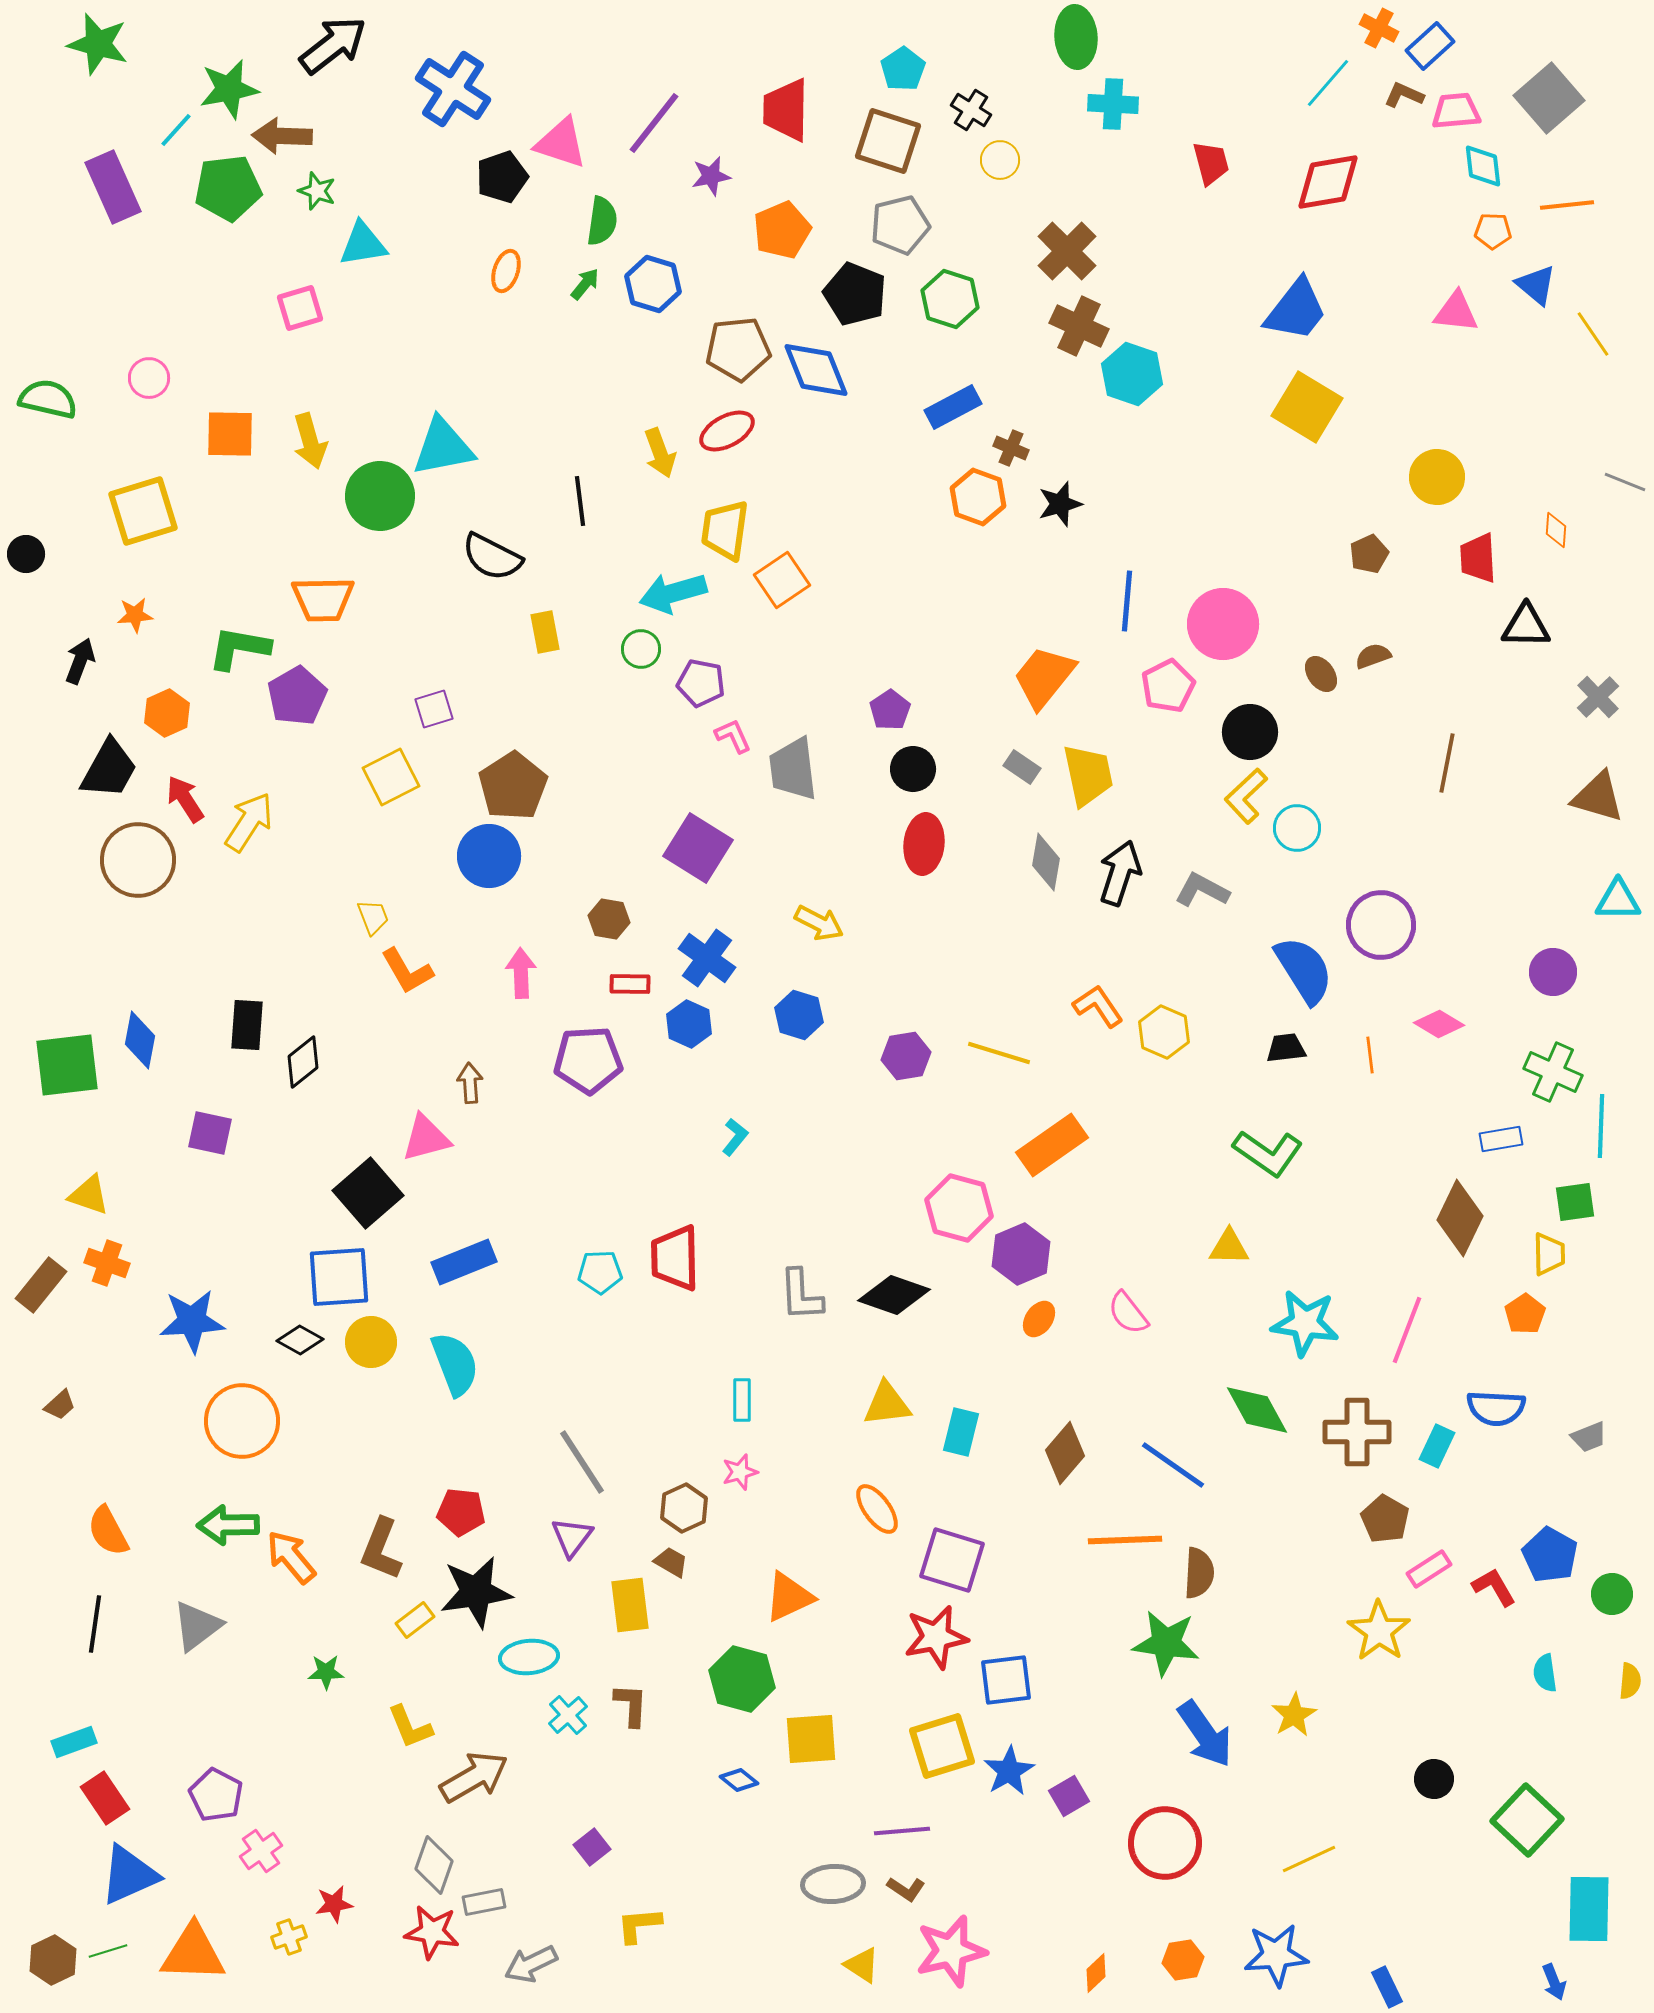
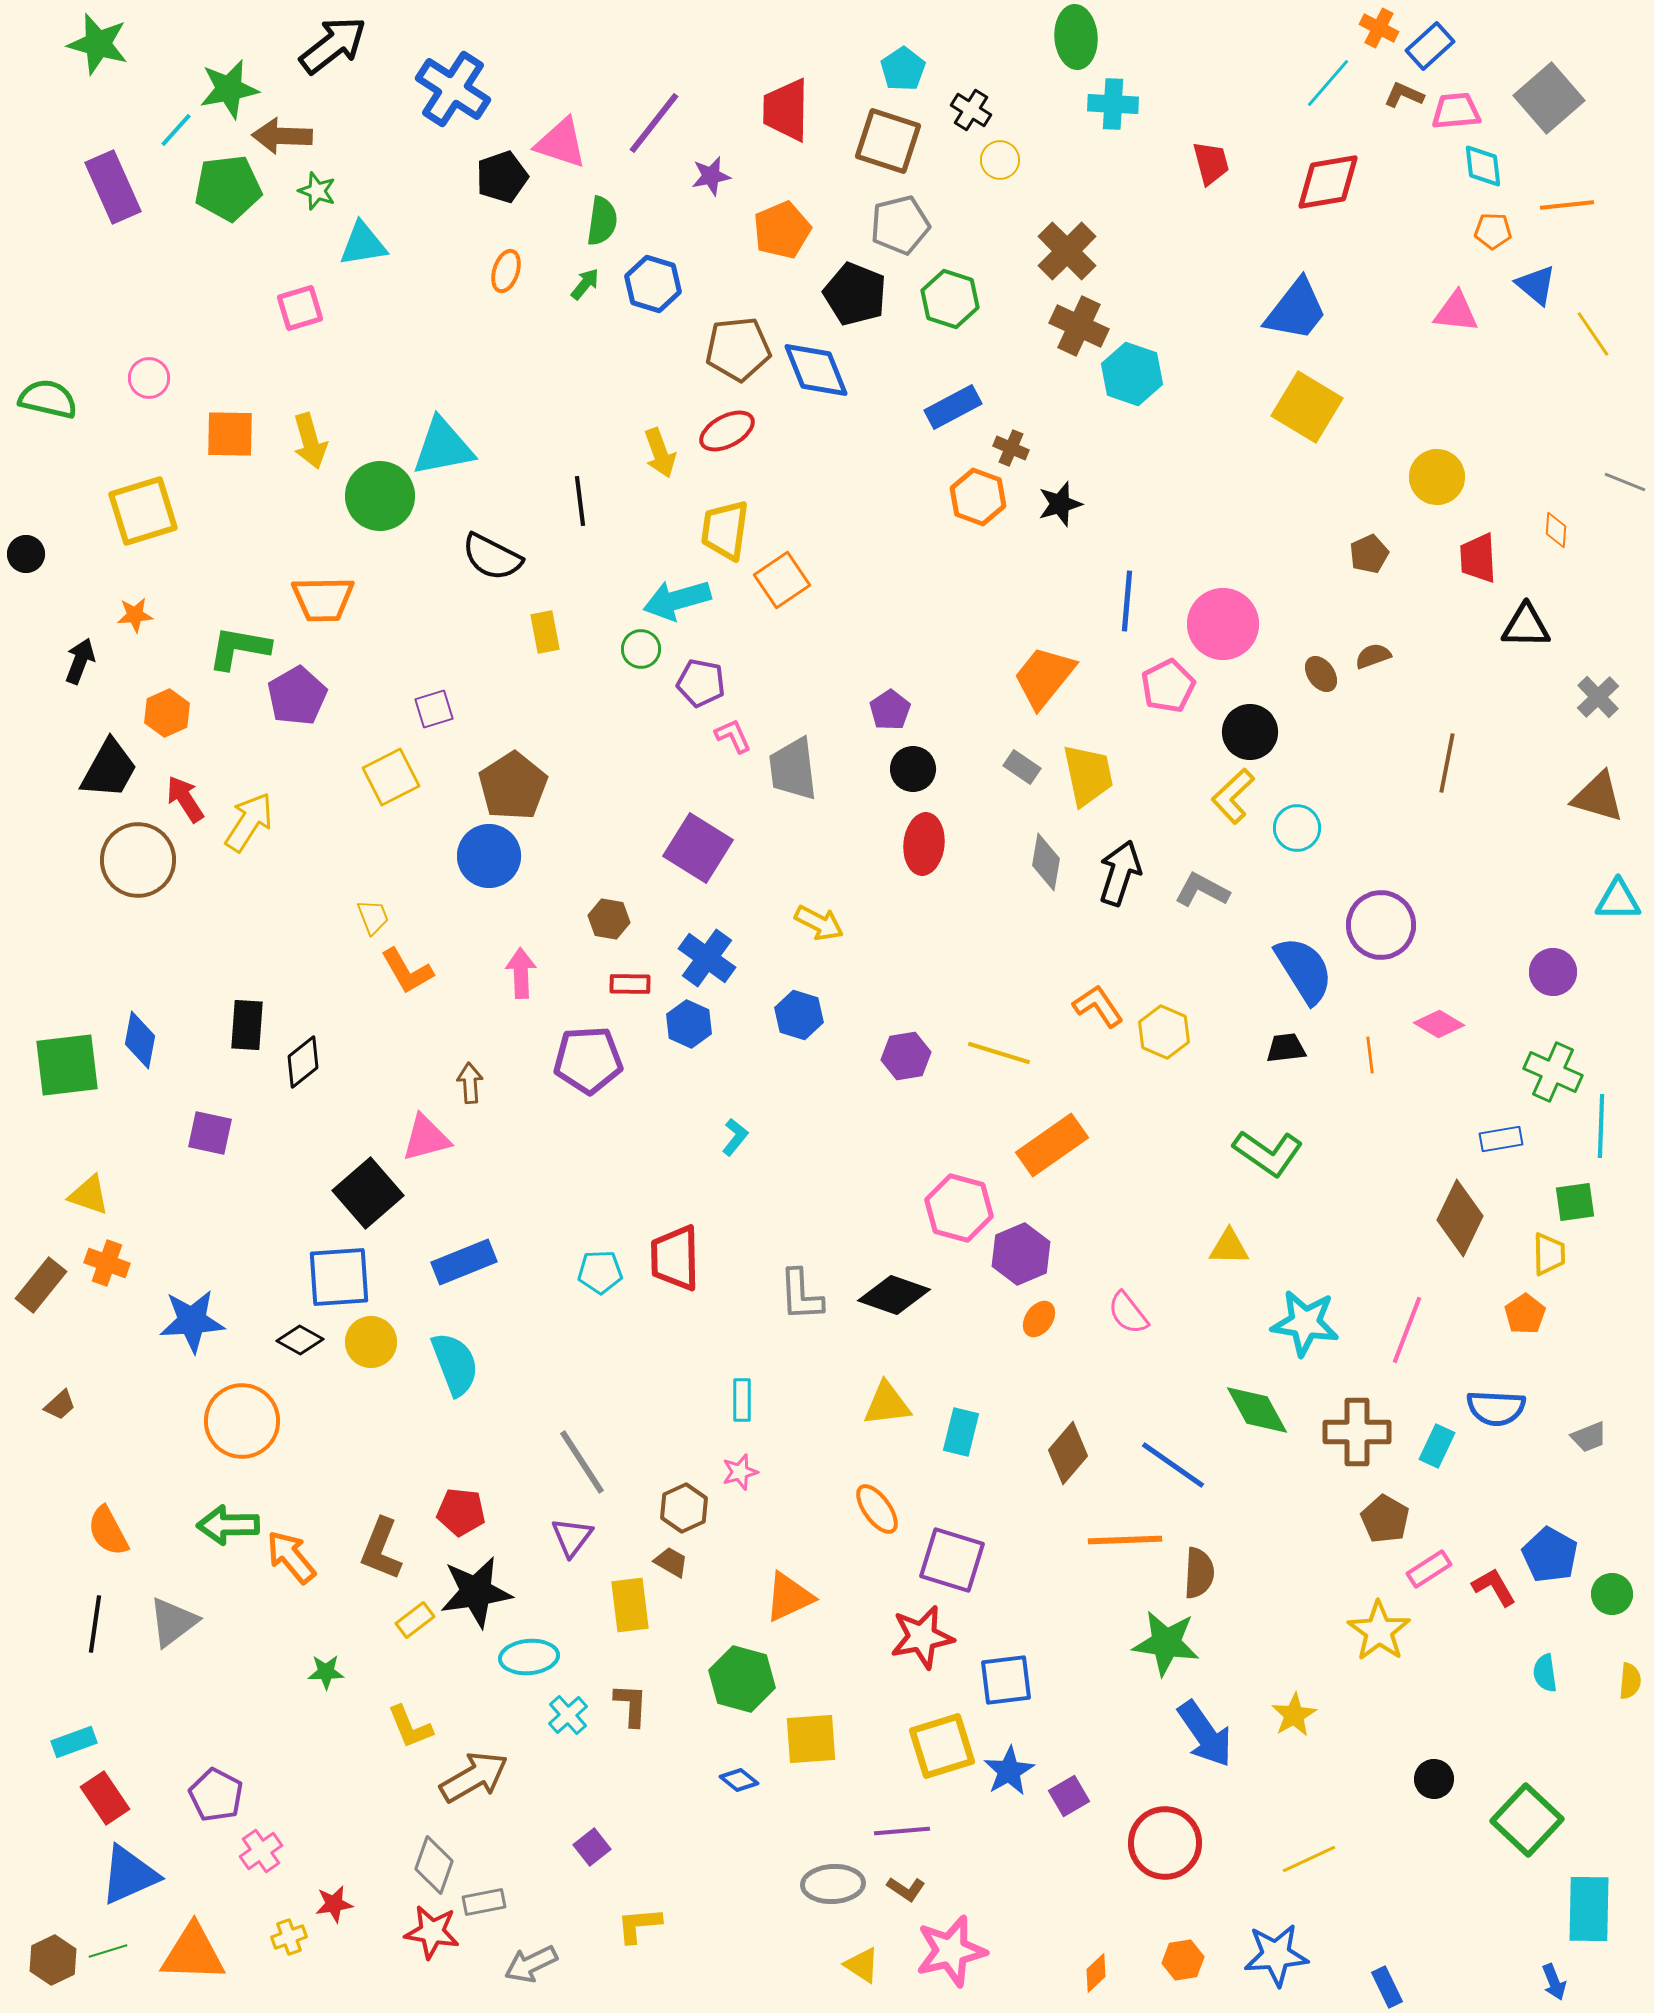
cyan arrow at (673, 593): moved 4 px right, 7 px down
yellow L-shape at (1246, 796): moved 13 px left
brown diamond at (1065, 1453): moved 3 px right
gray triangle at (197, 1626): moved 24 px left, 4 px up
red star at (936, 1637): moved 14 px left
